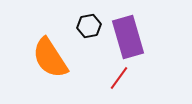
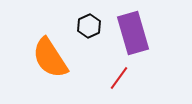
black hexagon: rotated 15 degrees counterclockwise
purple rectangle: moved 5 px right, 4 px up
